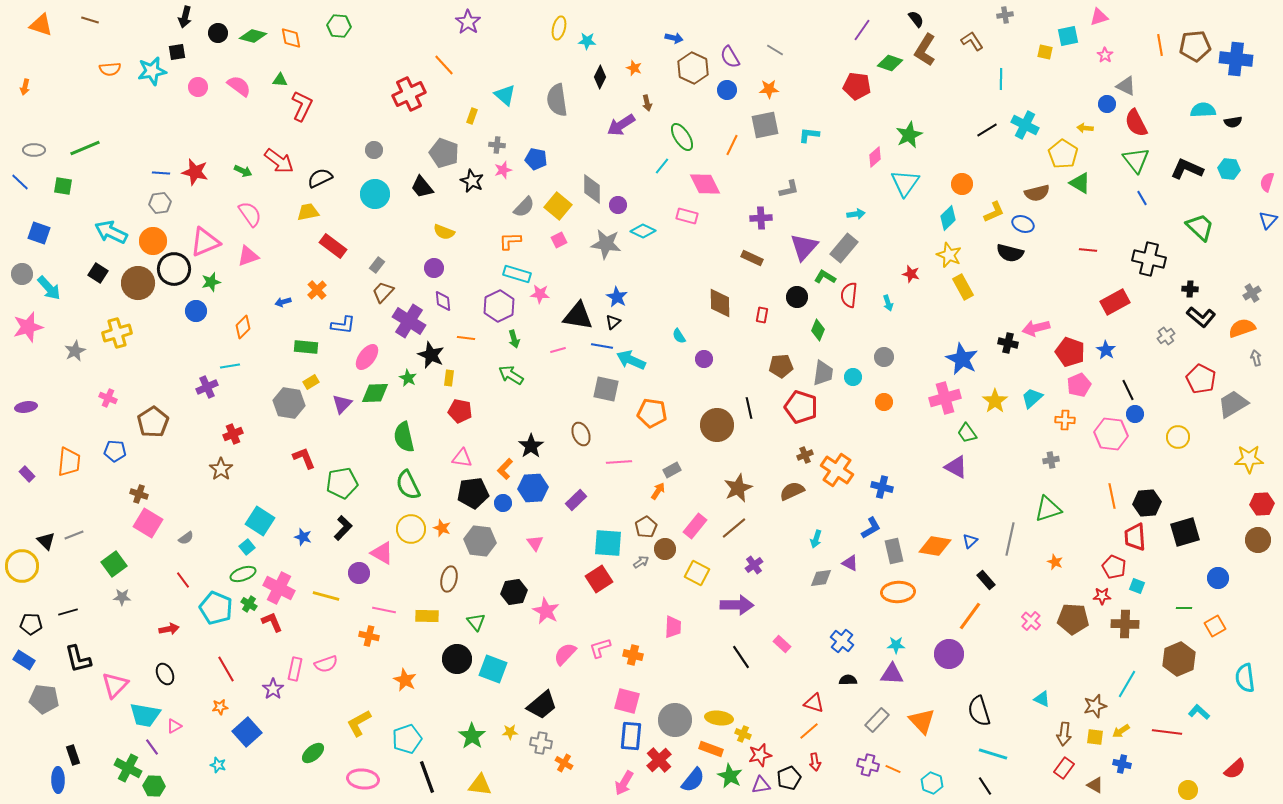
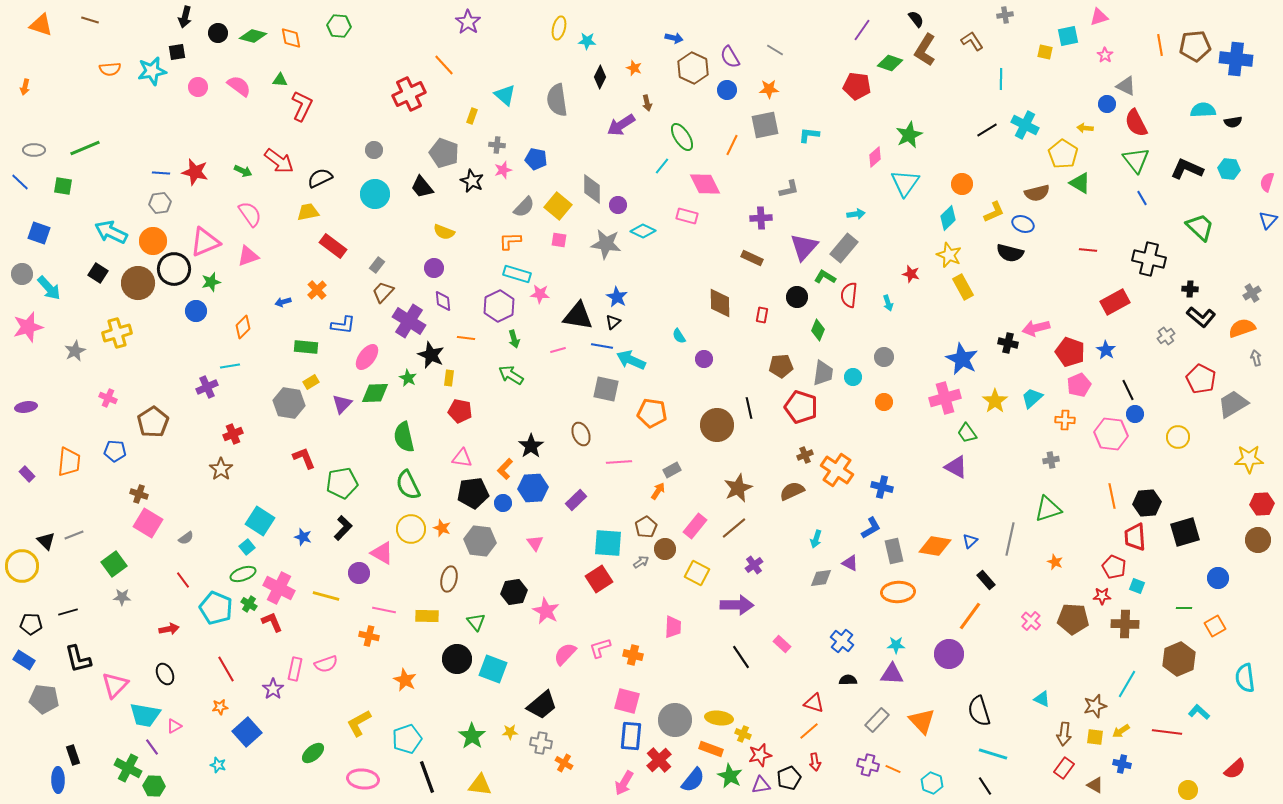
pink square at (559, 240): rotated 35 degrees clockwise
